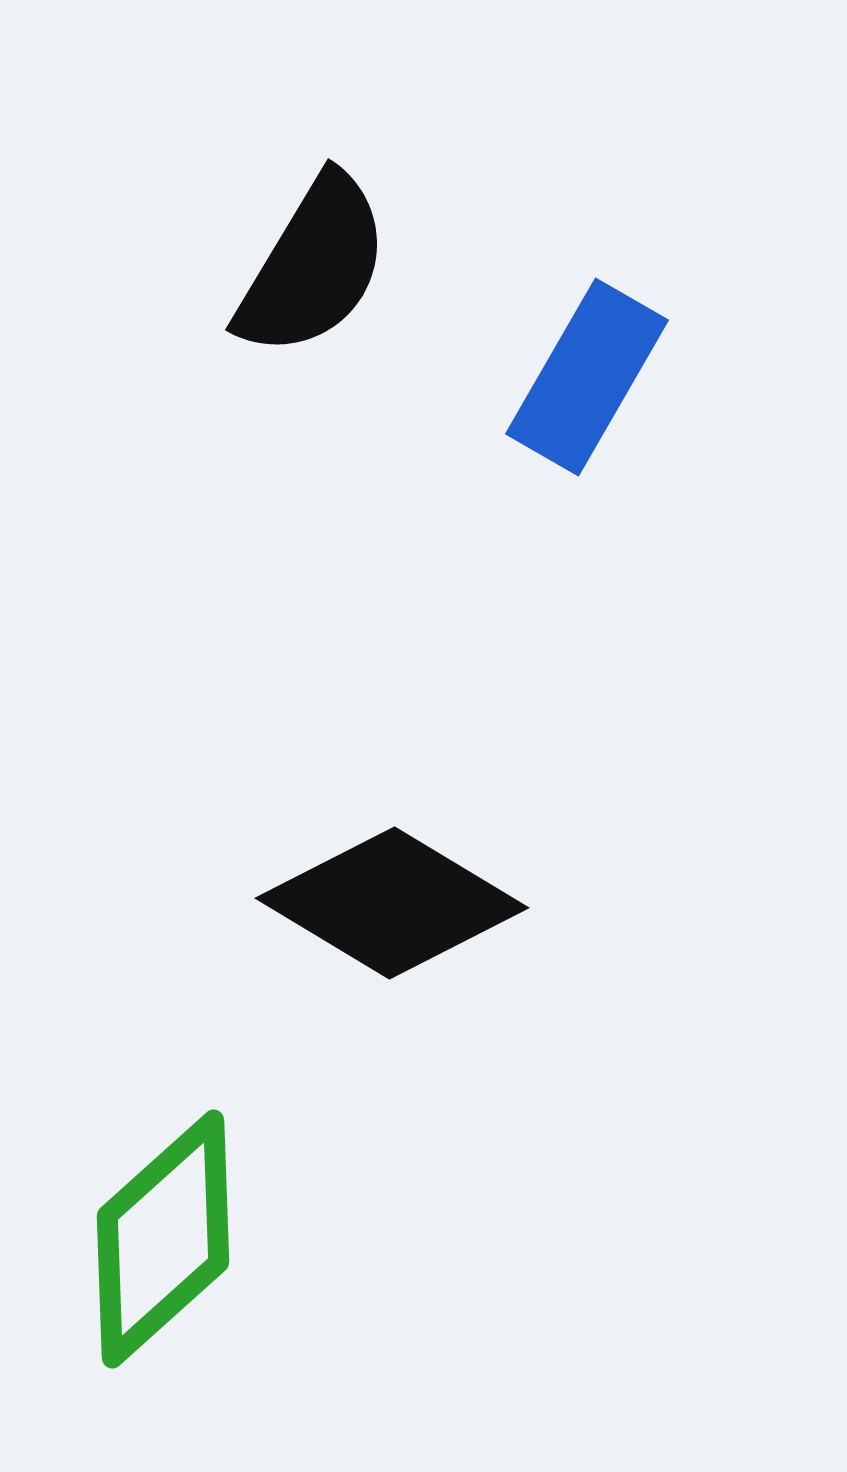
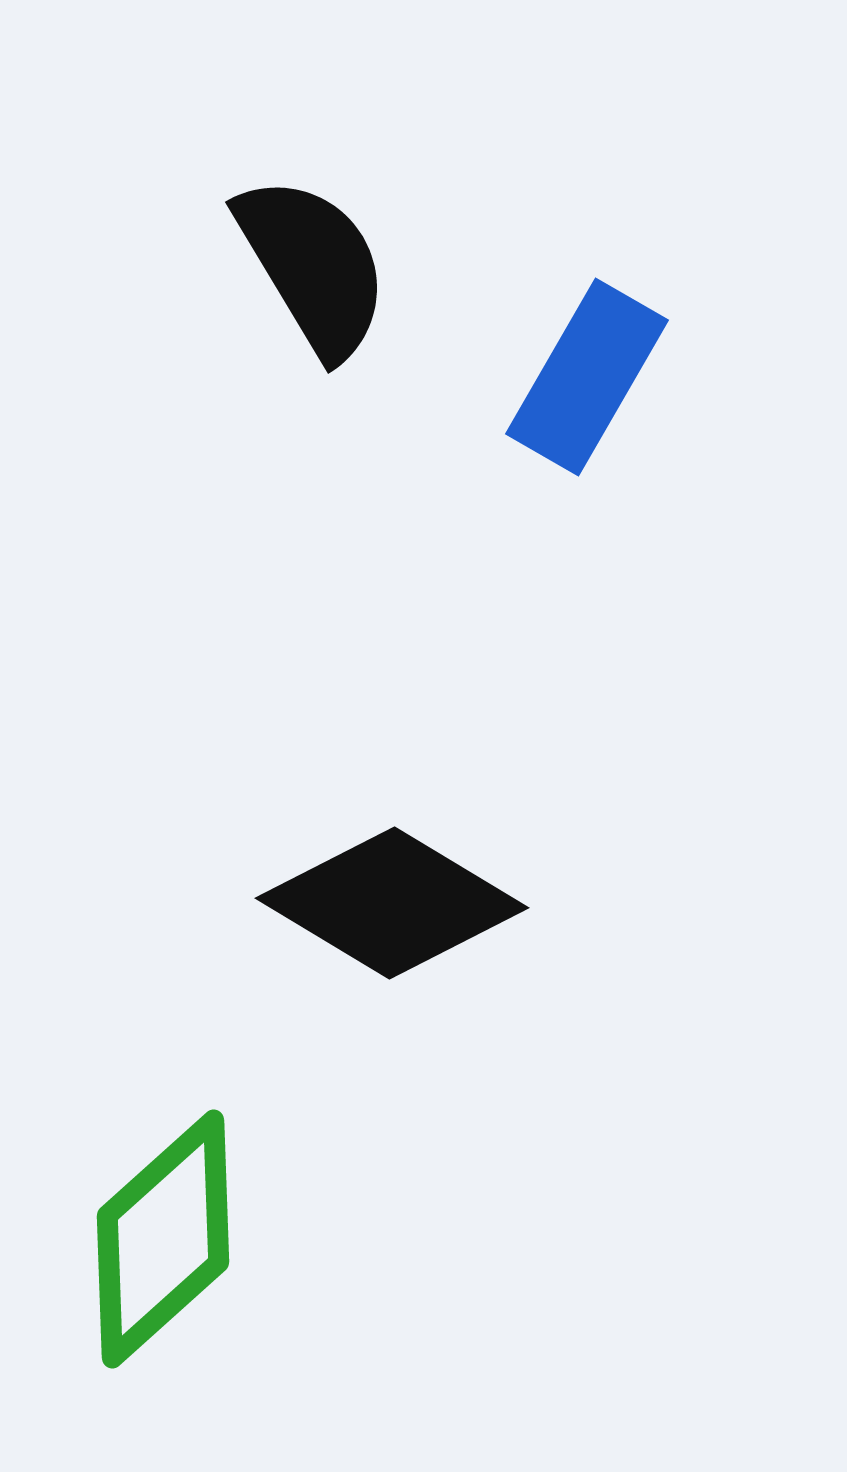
black semicircle: rotated 62 degrees counterclockwise
